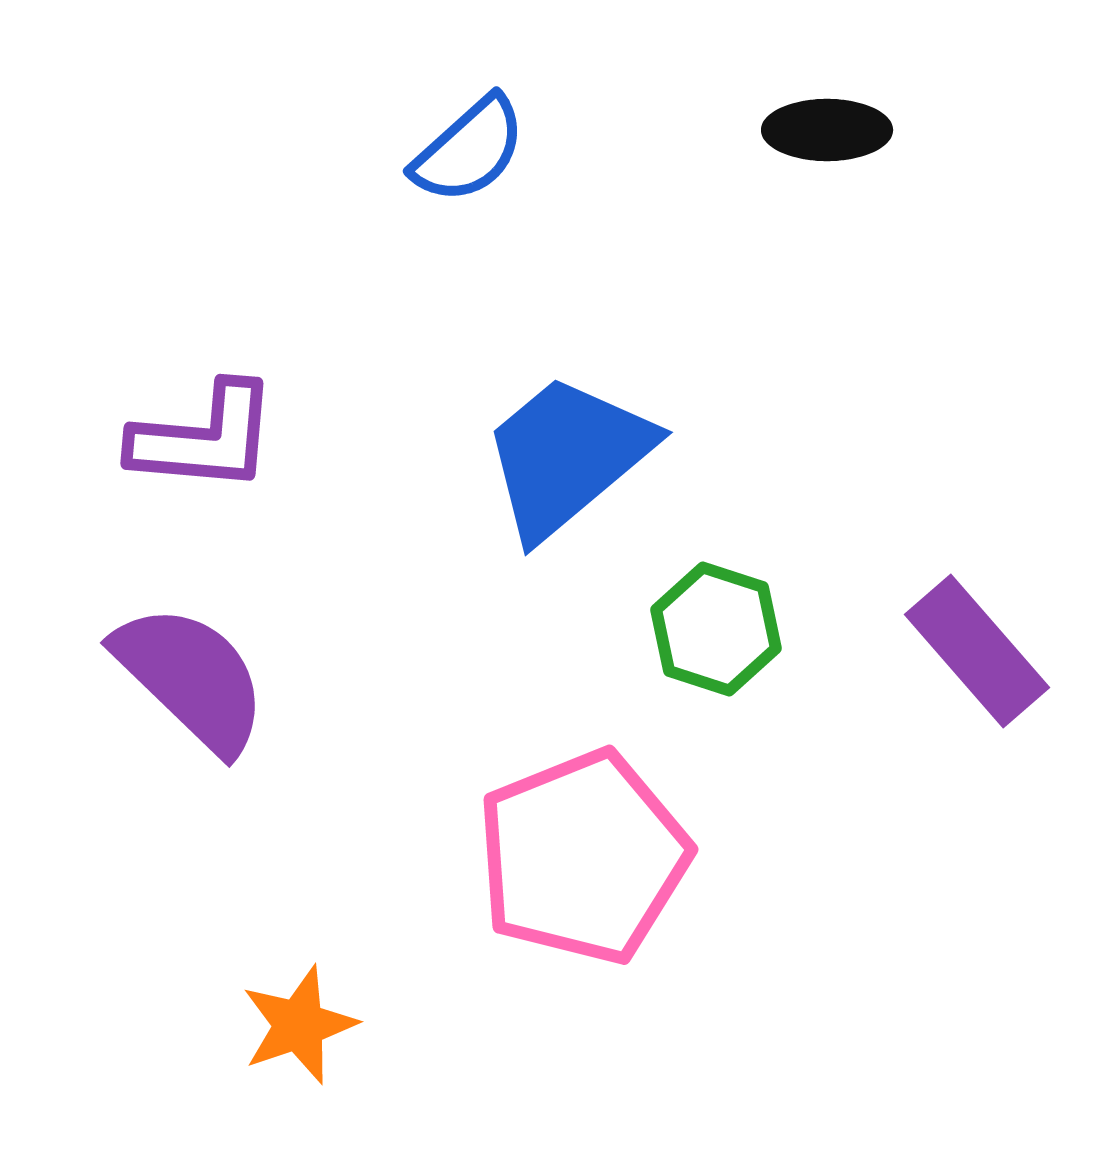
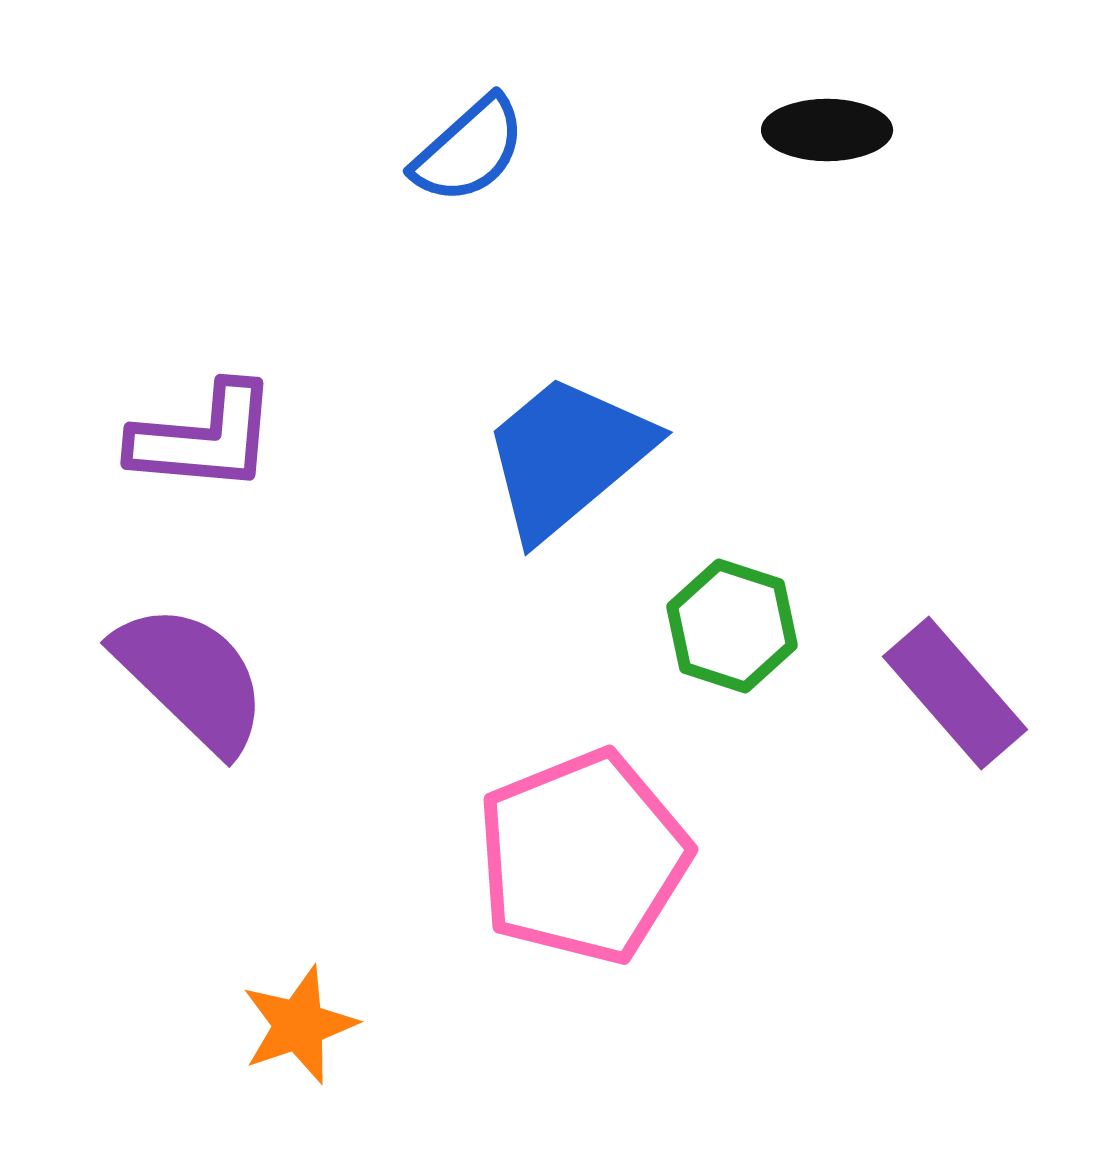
green hexagon: moved 16 px right, 3 px up
purple rectangle: moved 22 px left, 42 px down
